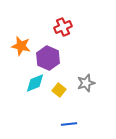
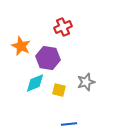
orange star: rotated 12 degrees clockwise
purple hexagon: rotated 15 degrees counterclockwise
gray star: moved 1 px up
yellow square: rotated 24 degrees counterclockwise
